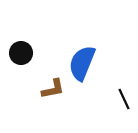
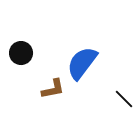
blue semicircle: rotated 15 degrees clockwise
black line: rotated 20 degrees counterclockwise
